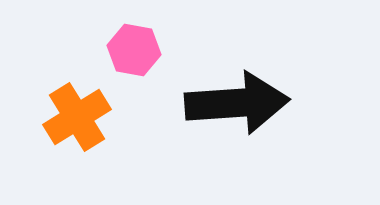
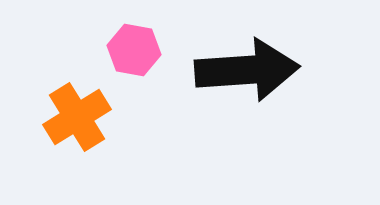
black arrow: moved 10 px right, 33 px up
